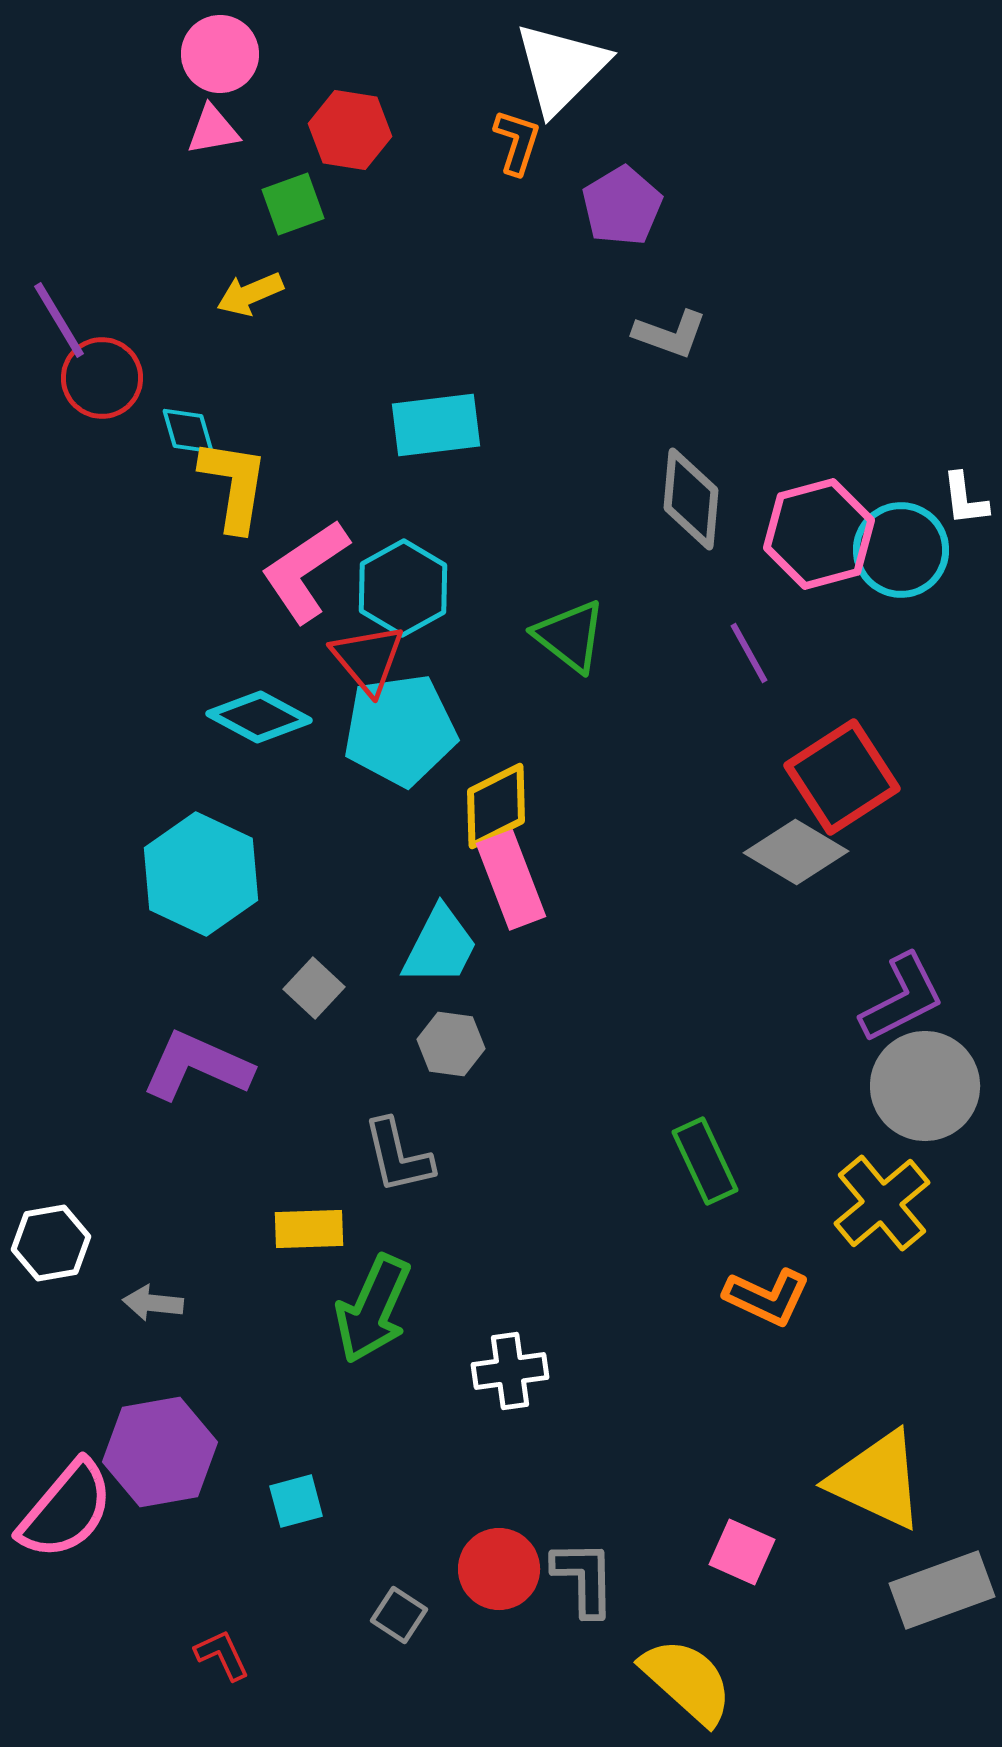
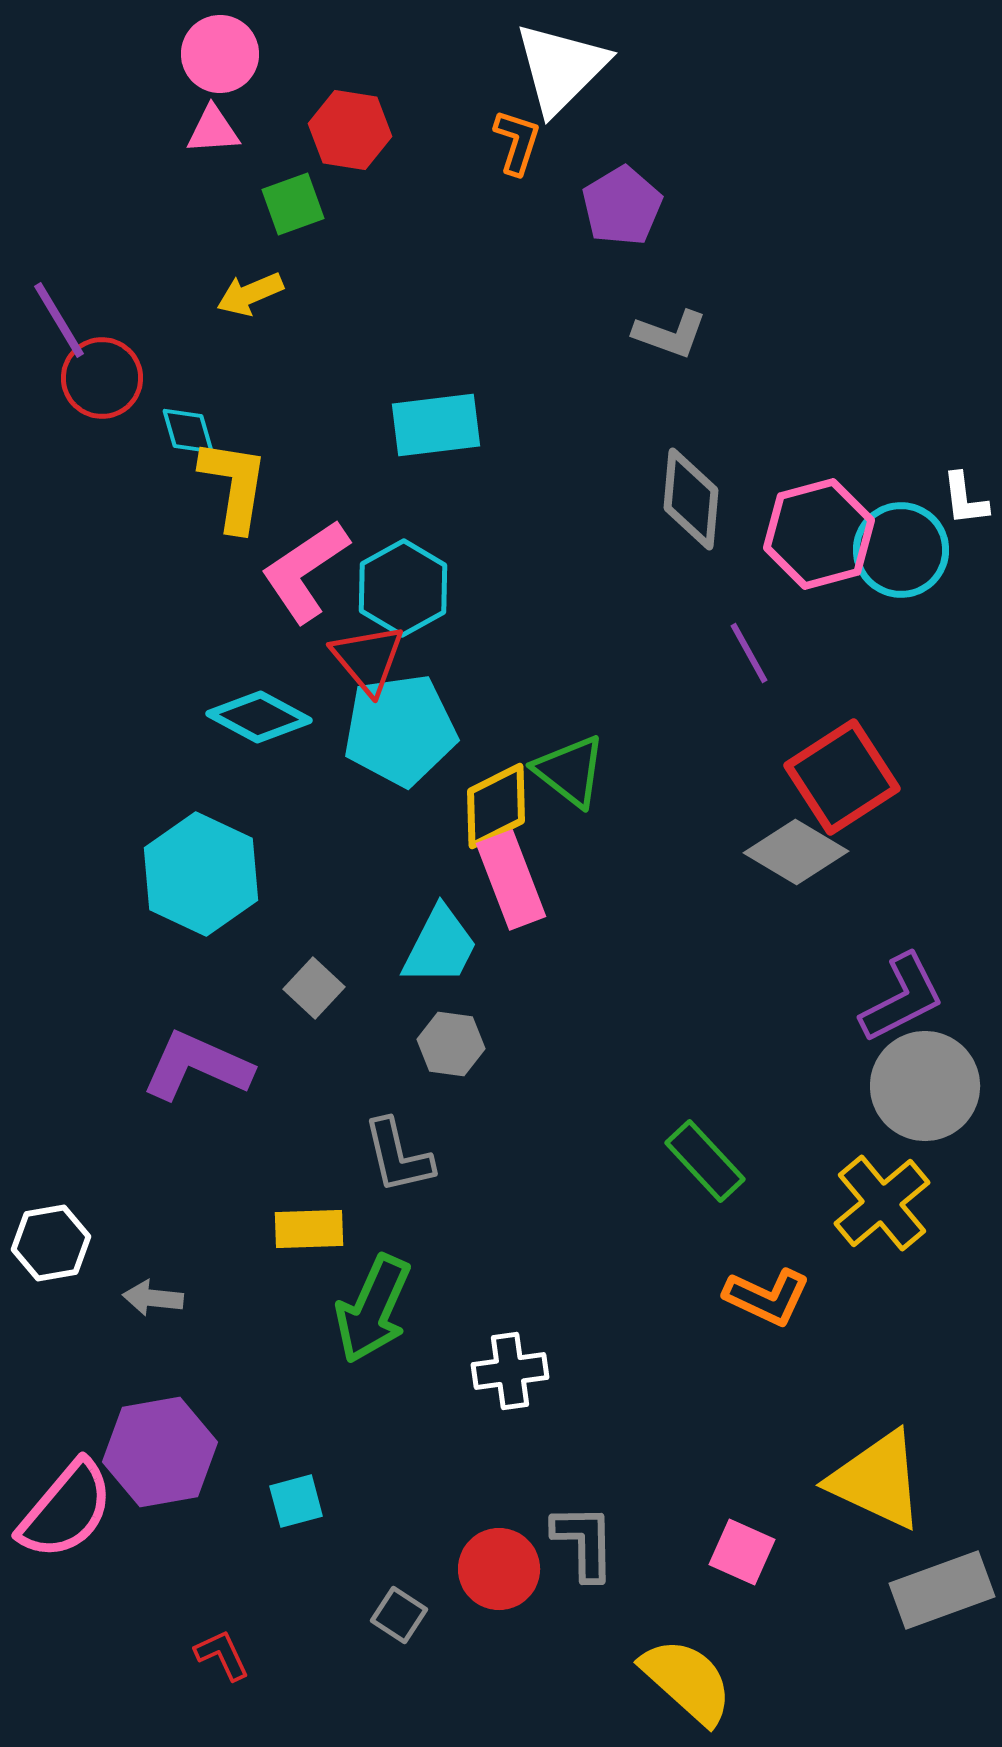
pink triangle at (213, 130): rotated 6 degrees clockwise
green triangle at (570, 636): moved 135 px down
green rectangle at (705, 1161): rotated 18 degrees counterclockwise
gray arrow at (153, 1303): moved 5 px up
gray L-shape at (584, 1578): moved 36 px up
